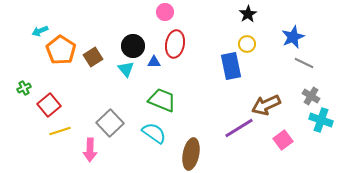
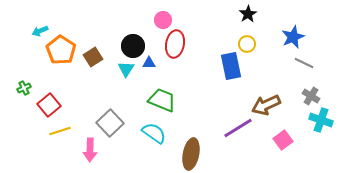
pink circle: moved 2 px left, 8 px down
blue triangle: moved 5 px left, 1 px down
cyan triangle: rotated 12 degrees clockwise
purple line: moved 1 px left
